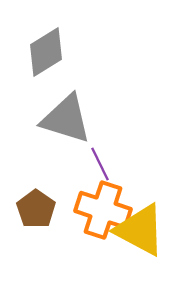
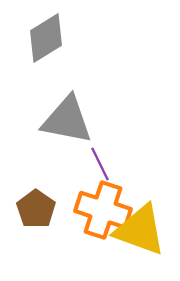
gray diamond: moved 14 px up
gray triangle: moved 1 px right, 1 px down; rotated 6 degrees counterclockwise
yellow triangle: rotated 8 degrees counterclockwise
